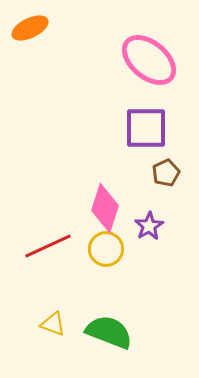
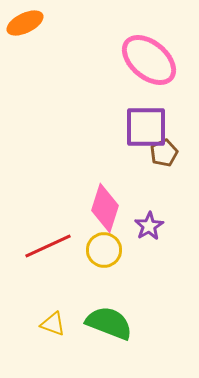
orange ellipse: moved 5 px left, 5 px up
purple square: moved 1 px up
brown pentagon: moved 2 px left, 20 px up
yellow circle: moved 2 px left, 1 px down
green semicircle: moved 9 px up
